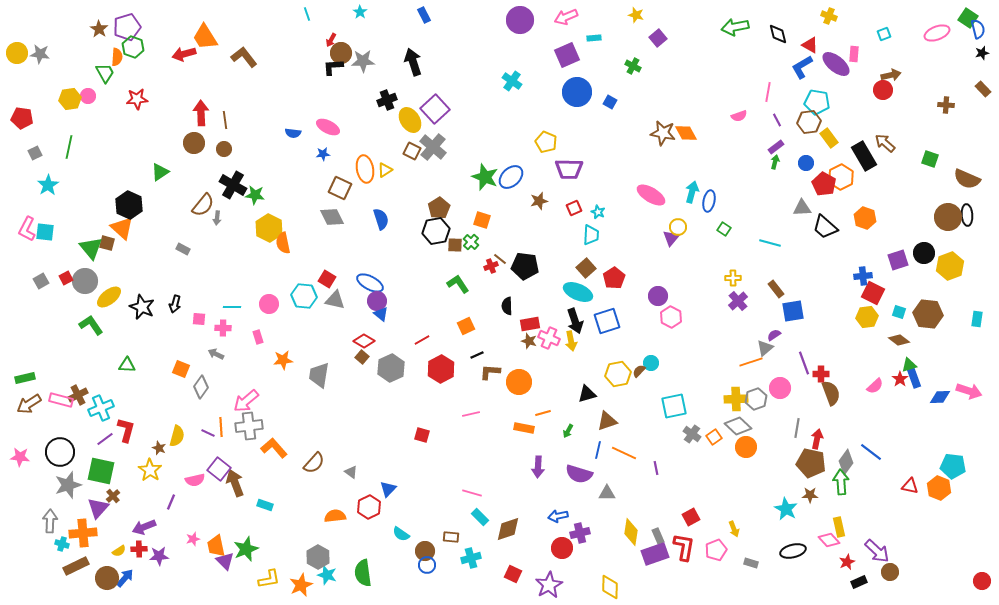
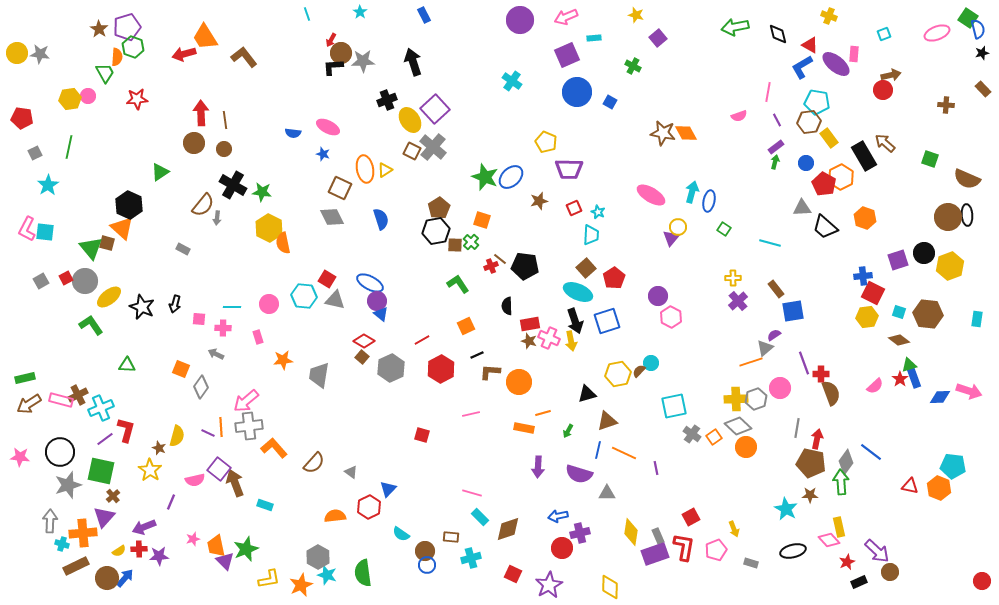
blue star at (323, 154): rotated 24 degrees clockwise
green star at (255, 195): moved 7 px right, 3 px up
purple triangle at (98, 508): moved 6 px right, 9 px down
